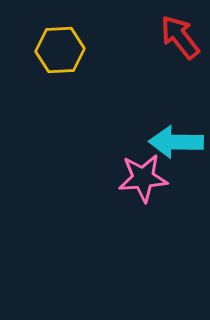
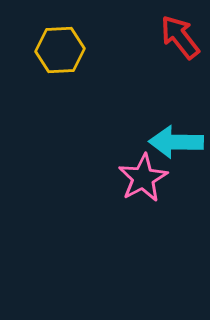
pink star: rotated 24 degrees counterclockwise
